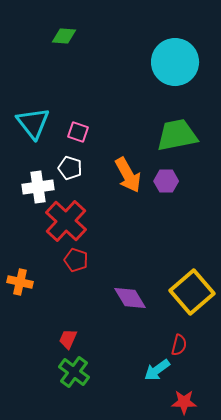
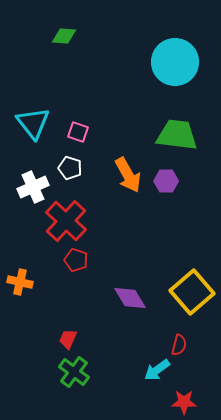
green trapezoid: rotated 18 degrees clockwise
white cross: moved 5 px left; rotated 16 degrees counterclockwise
